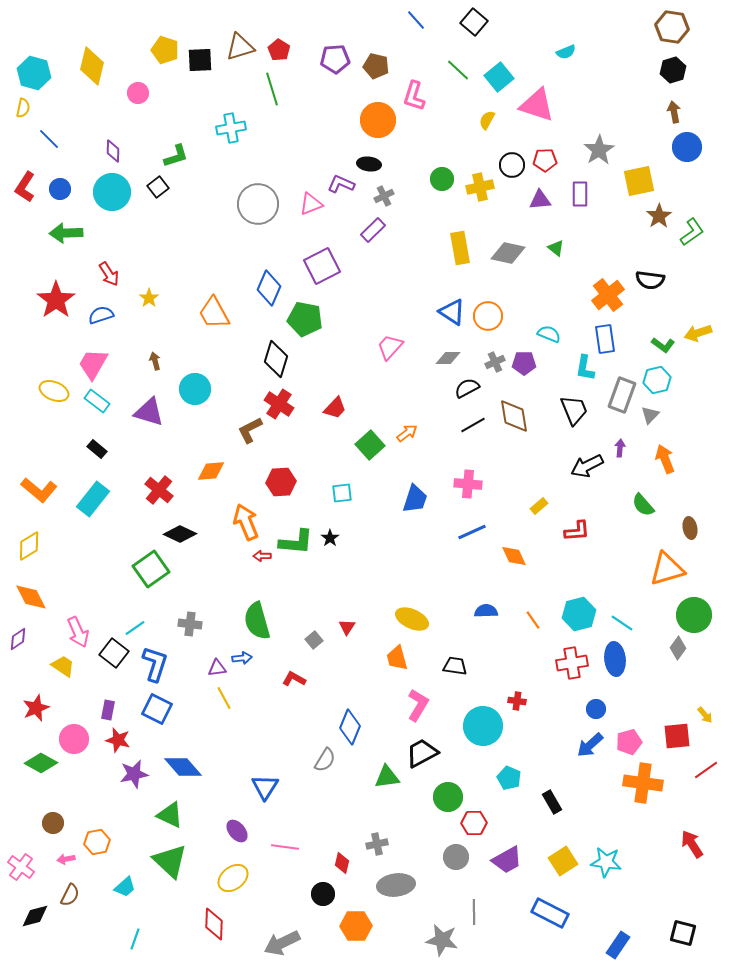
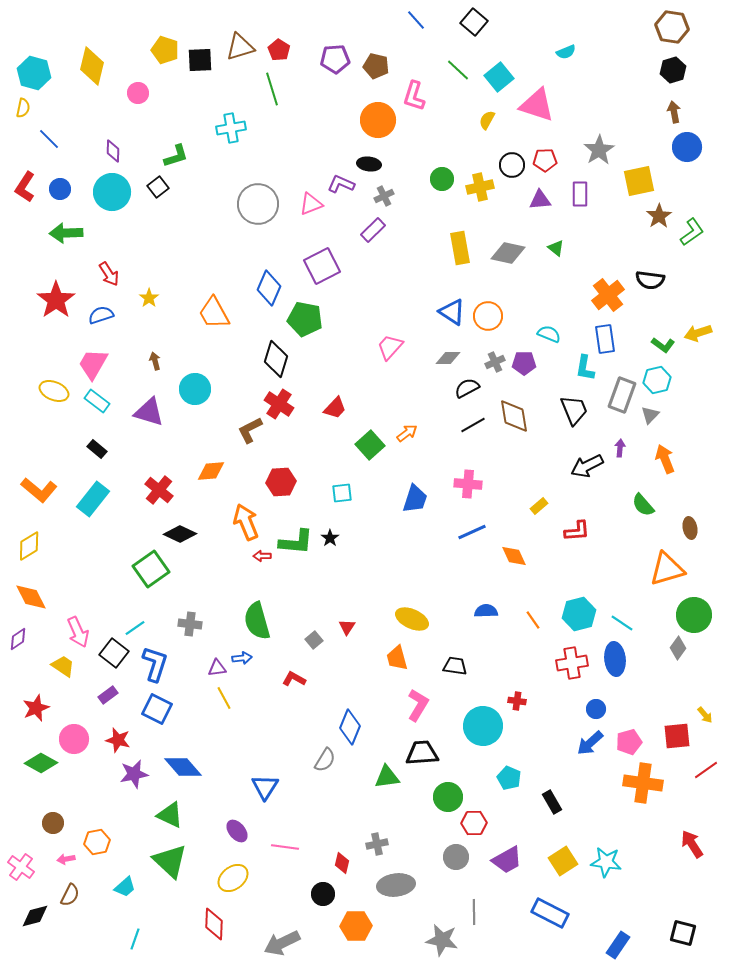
purple rectangle at (108, 710): moved 15 px up; rotated 42 degrees clockwise
blue arrow at (590, 745): moved 2 px up
black trapezoid at (422, 753): rotated 24 degrees clockwise
